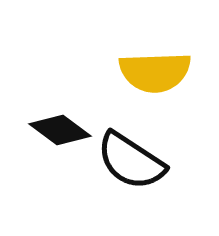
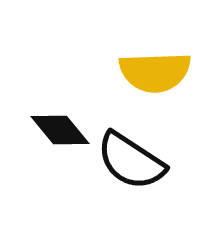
black diamond: rotated 14 degrees clockwise
